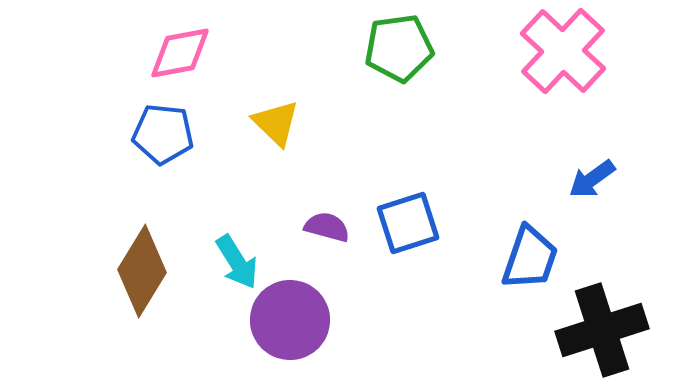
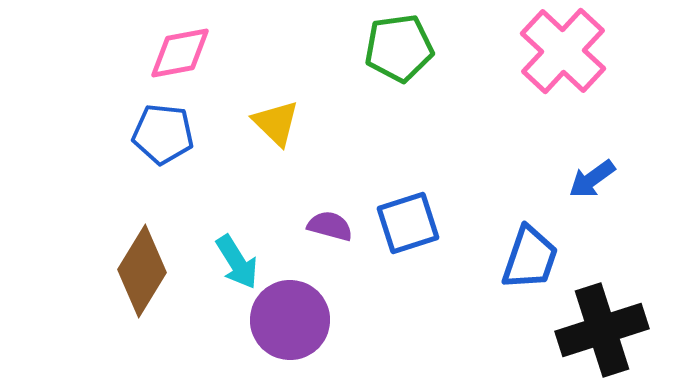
purple semicircle: moved 3 px right, 1 px up
